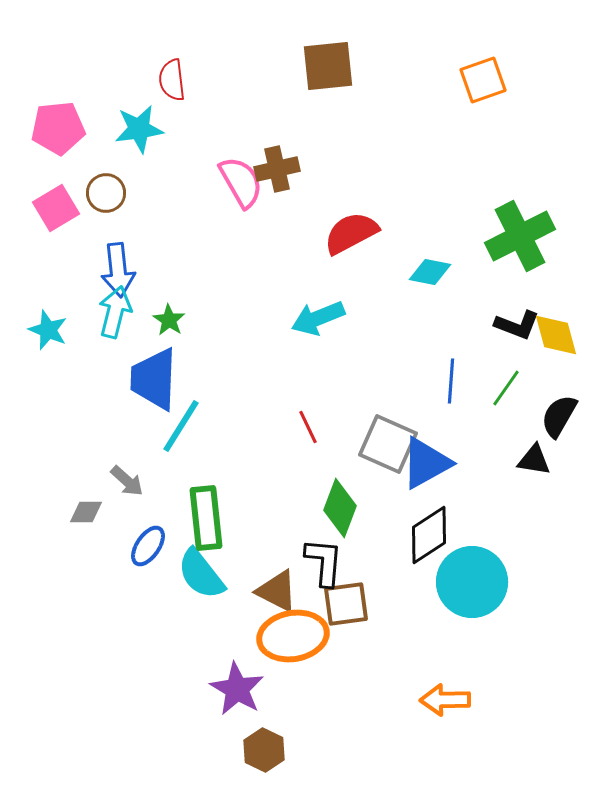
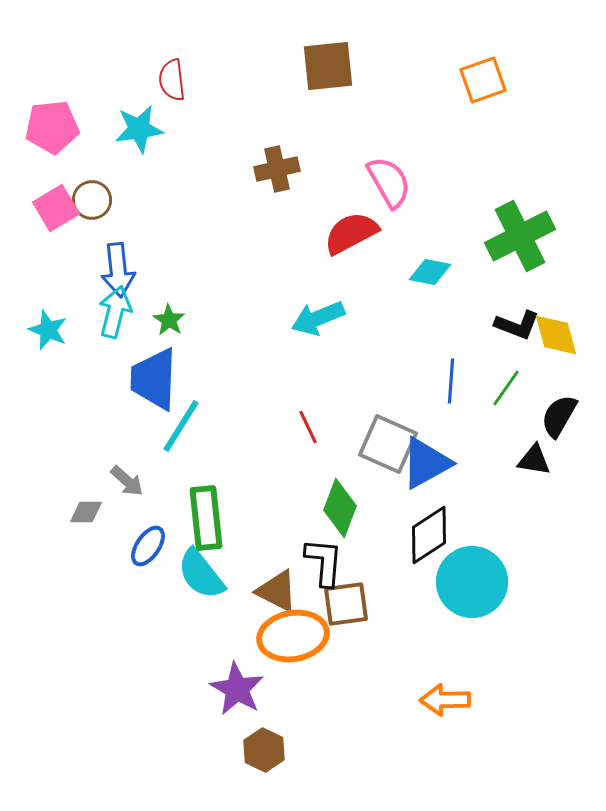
pink pentagon at (58, 128): moved 6 px left, 1 px up
pink semicircle at (241, 182): moved 148 px right
brown circle at (106, 193): moved 14 px left, 7 px down
